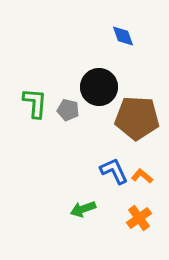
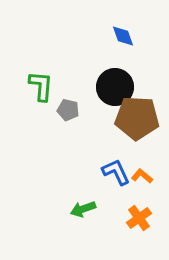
black circle: moved 16 px right
green L-shape: moved 6 px right, 17 px up
blue L-shape: moved 2 px right, 1 px down
